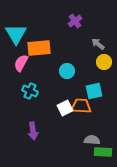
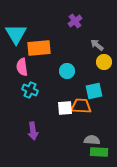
gray arrow: moved 1 px left, 1 px down
pink semicircle: moved 1 px right, 4 px down; rotated 36 degrees counterclockwise
cyan cross: moved 1 px up
white square: rotated 21 degrees clockwise
green rectangle: moved 4 px left
